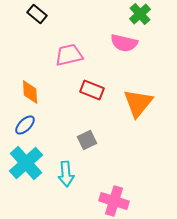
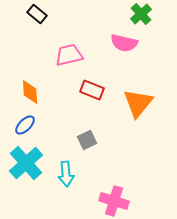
green cross: moved 1 px right
